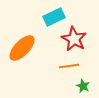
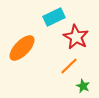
red star: moved 2 px right, 2 px up
orange line: rotated 36 degrees counterclockwise
